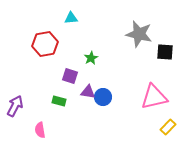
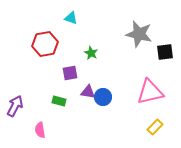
cyan triangle: rotated 24 degrees clockwise
black square: rotated 12 degrees counterclockwise
green star: moved 5 px up; rotated 16 degrees counterclockwise
purple square: moved 3 px up; rotated 28 degrees counterclockwise
pink triangle: moved 4 px left, 5 px up
yellow rectangle: moved 13 px left
